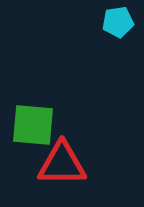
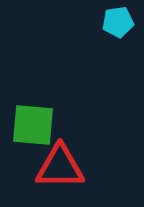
red triangle: moved 2 px left, 3 px down
